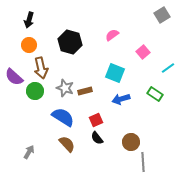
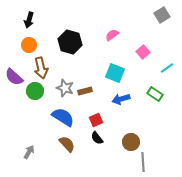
cyan line: moved 1 px left
